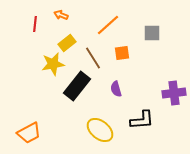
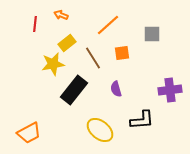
gray square: moved 1 px down
black rectangle: moved 3 px left, 4 px down
purple cross: moved 4 px left, 3 px up
